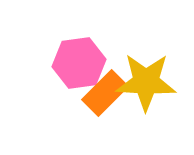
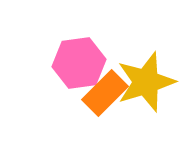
yellow star: rotated 20 degrees counterclockwise
